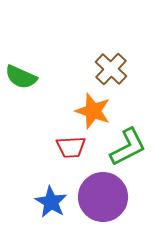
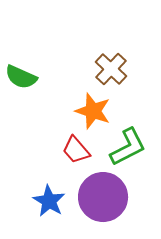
red trapezoid: moved 5 px right, 3 px down; rotated 52 degrees clockwise
blue star: moved 2 px left, 1 px up
